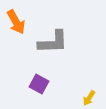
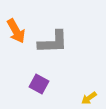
orange arrow: moved 9 px down
yellow arrow: rotated 21 degrees clockwise
